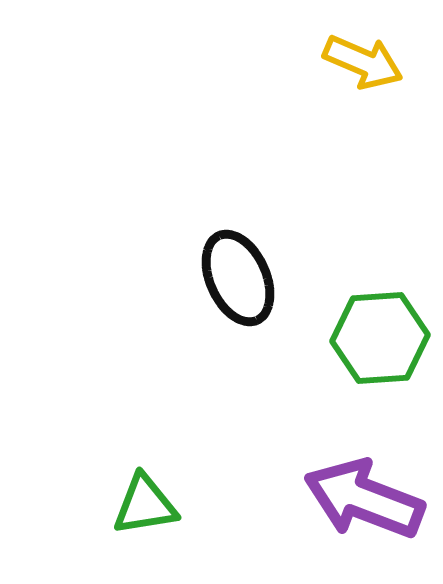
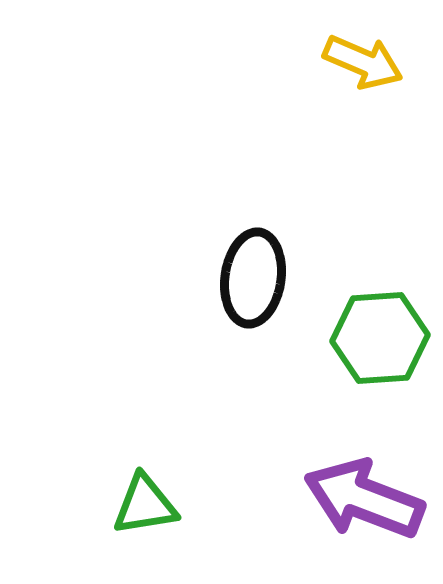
black ellipse: moved 15 px right; rotated 32 degrees clockwise
